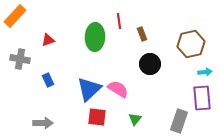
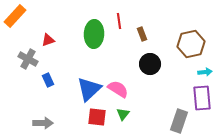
green ellipse: moved 1 px left, 3 px up
gray cross: moved 8 px right; rotated 18 degrees clockwise
green triangle: moved 12 px left, 5 px up
